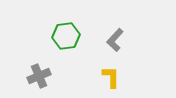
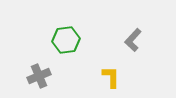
green hexagon: moved 4 px down
gray L-shape: moved 18 px right
